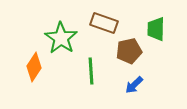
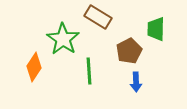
brown rectangle: moved 6 px left, 6 px up; rotated 12 degrees clockwise
green star: moved 2 px right, 1 px down
brown pentagon: rotated 15 degrees counterclockwise
green line: moved 2 px left
blue arrow: moved 2 px right, 3 px up; rotated 48 degrees counterclockwise
